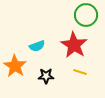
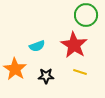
orange star: moved 3 px down
